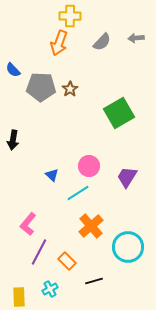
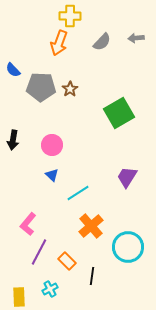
pink circle: moved 37 px left, 21 px up
black line: moved 2 px left, 5 px up; rotated 66 degrees counterclockwise
